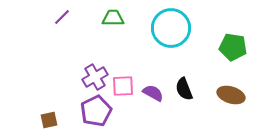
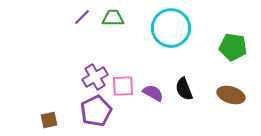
purple line: moved 20 px right
